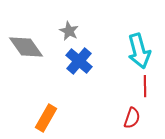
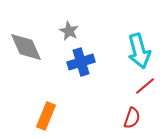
gray diamond: rotated 12 degrees clockwise
blue cross: moved 2 px right, 1 px down; rotated 32 degrees clockwise
red line: rotated 50 degrees clockwise
orange rectangle: moved 2 px up; rotated 8 degrees counterclockwise
